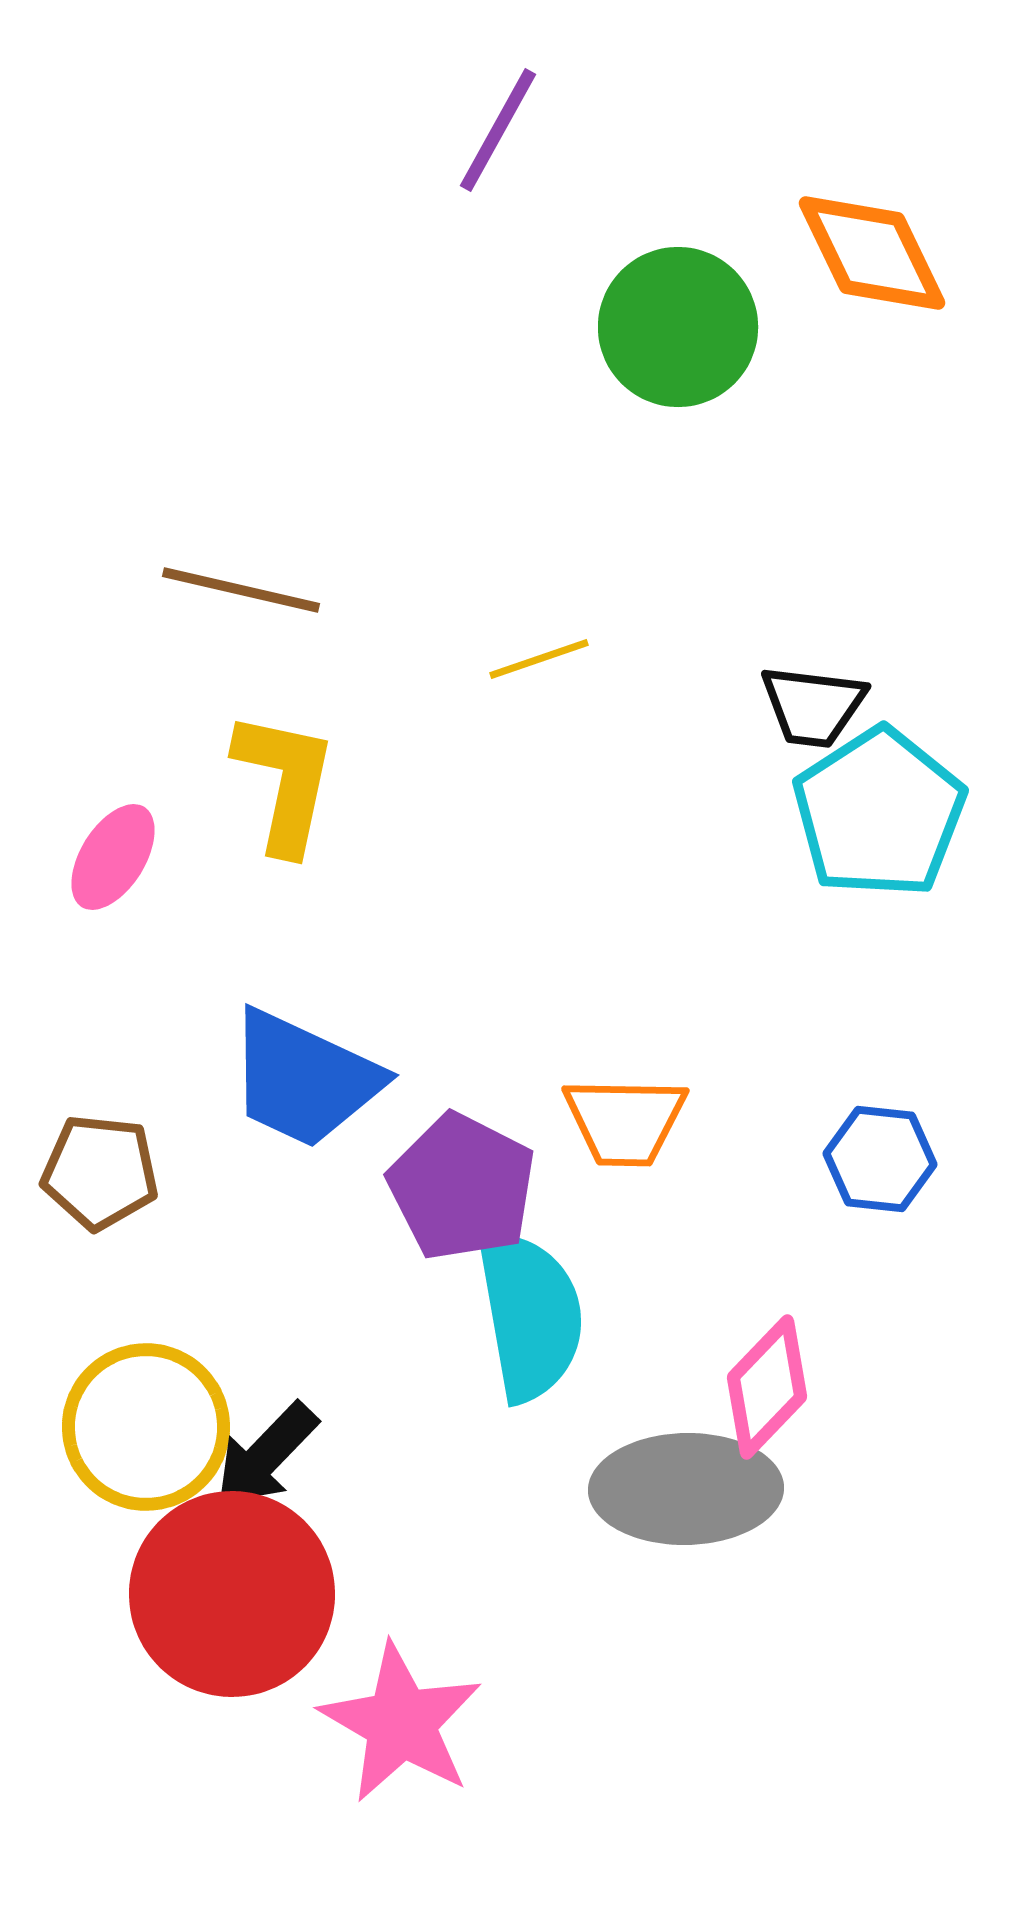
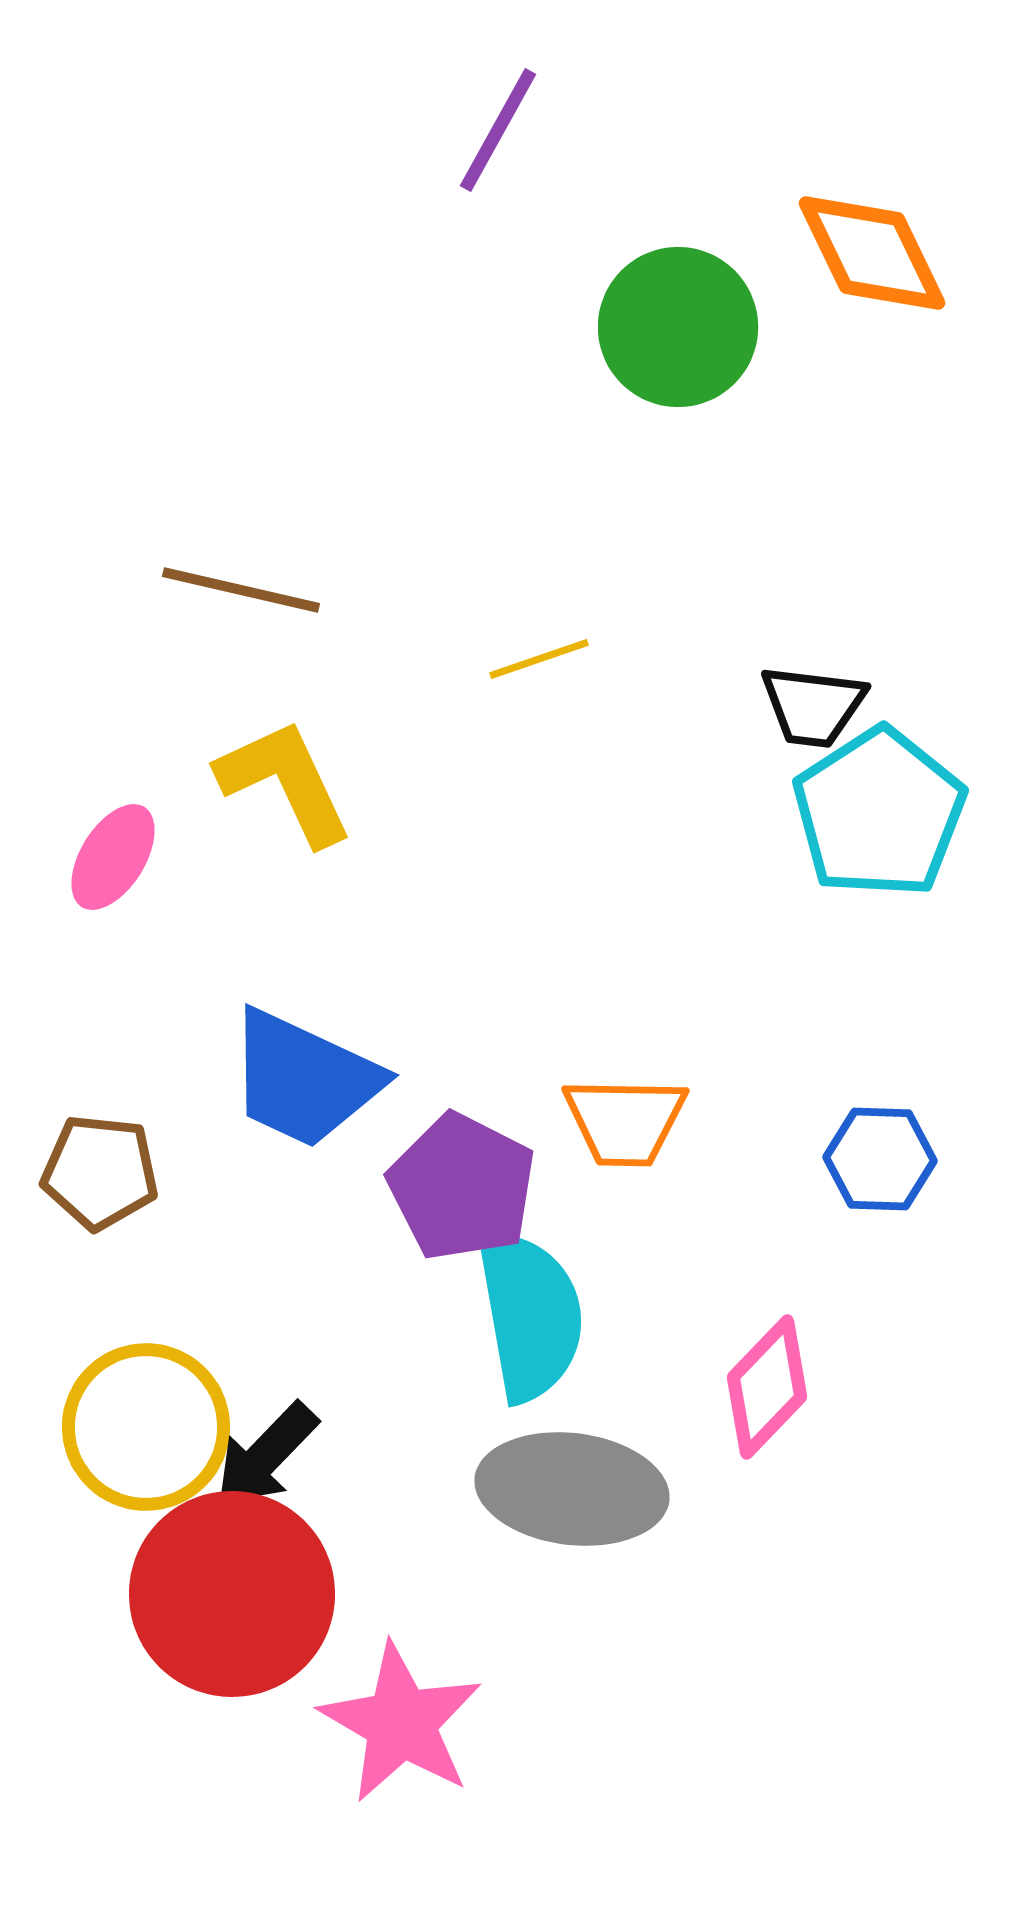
yellow L-shape: rotated 37 degrees counterclockwise
blue hexagon: rotated 4 degrees counterclockwise
gray ellipse: moved 114 px left; rotated 8 degrees clockwise
